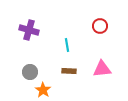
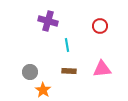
purple cross: moved 19 px right, 9 px up
